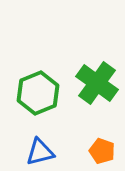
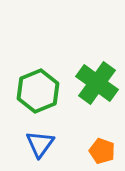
green hexagon: moved 2 px up
blue triangle: moved 8 px up; rotated 40 degrees counterclockwise
